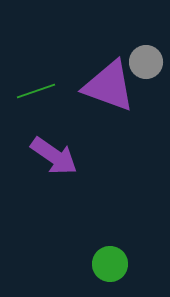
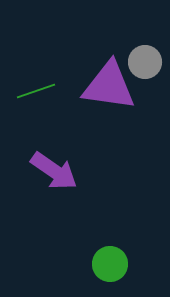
gray circle: moved 1 px left
purple triangle: rotated 12 degrees counterclockwise
purple arrow: moved 15 px down
